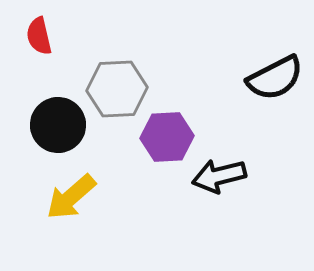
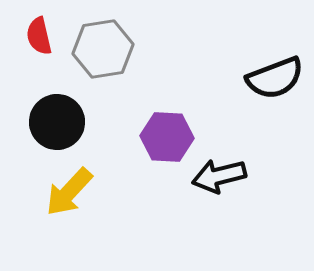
black semicircle: rotated 6 degrees clockwise
gray hexagon: moved 14 px left, 40 px up; rotated 6 degrees counterclockwise
black circle: moved 1 px left, 3 px up
purple hexagon: rotated 6 degrees clockwise
yellow arrow: moved 2 px left, 5 px up; rotated 6 degrees counterclockwise
